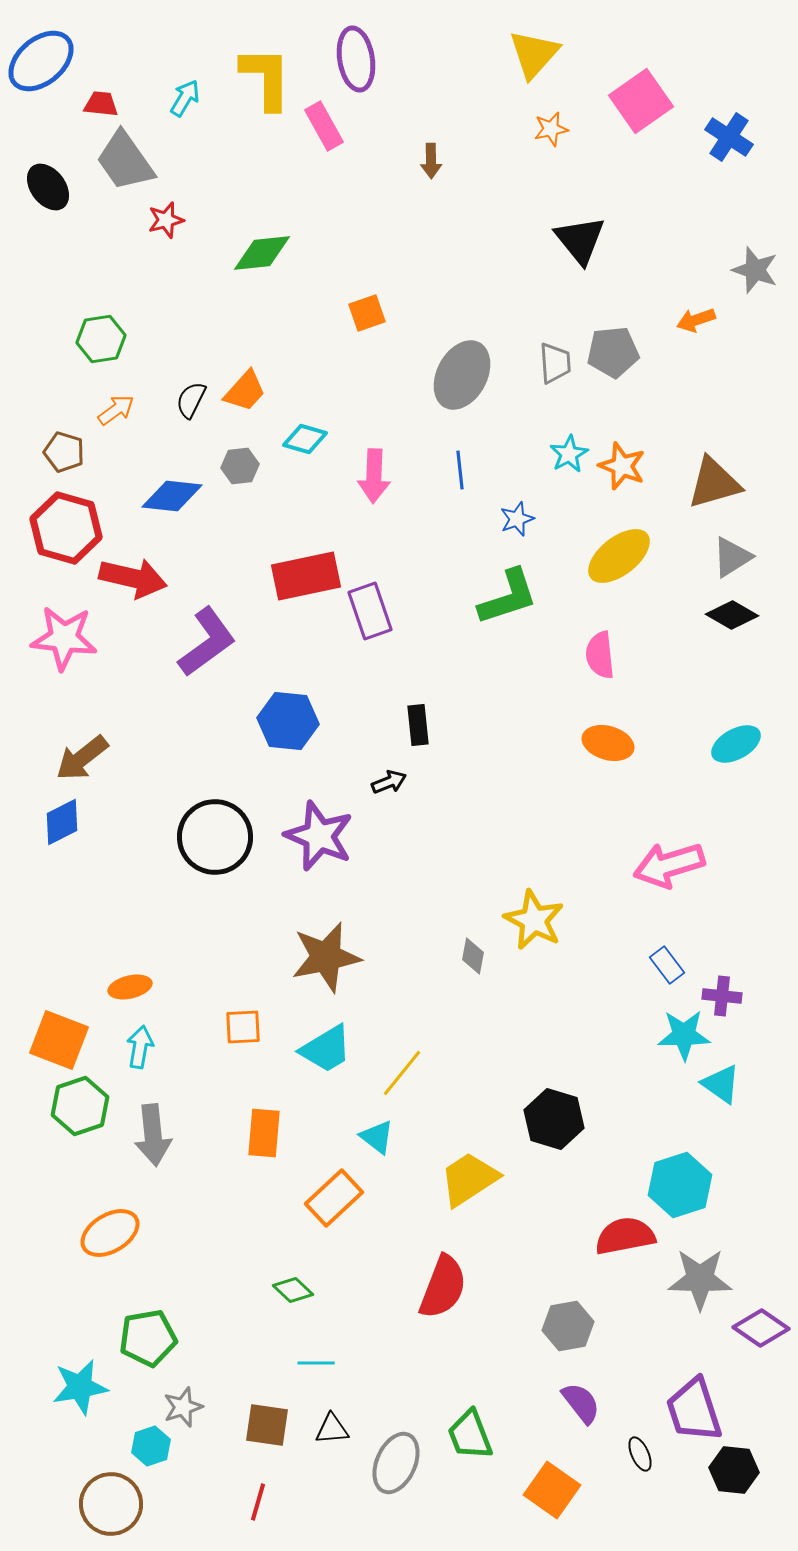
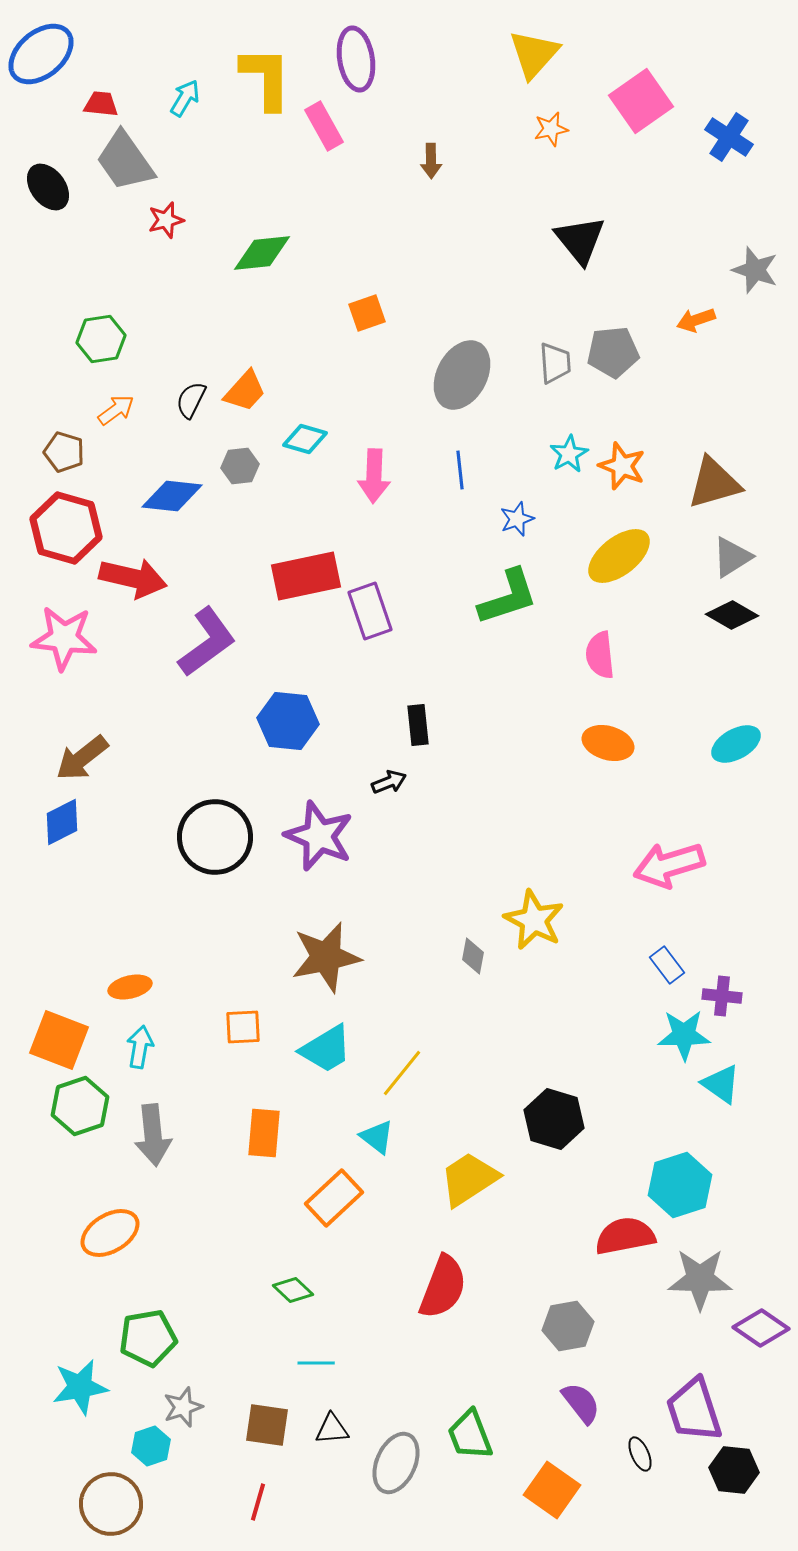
blue ellipse at (41, 61): moved 7 px up
